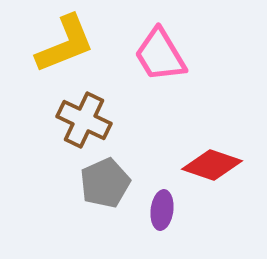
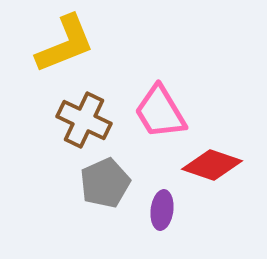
pink trapezoid: moved 57 px down
